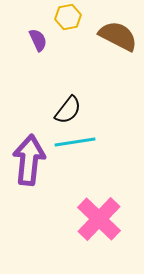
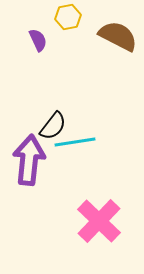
black semicircle: moved 15 px left, 16 px down
pink cross: moved 2 px down
